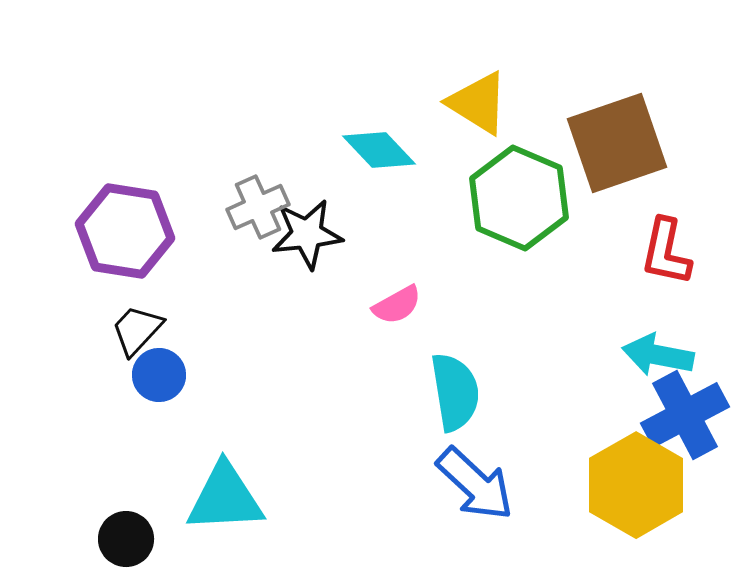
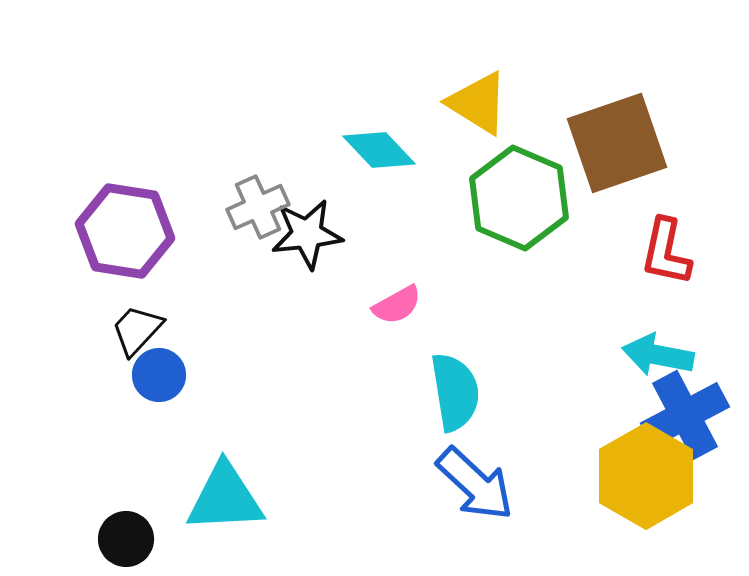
yellow hexagon: moved 10 px right, 9 px up
